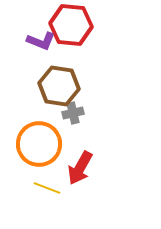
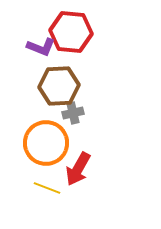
red hexagon: moved 7 px down
purple L-shape: moved 6 px down
brown hexagon: rotated 12 degrees counterclockwise
orange circle: moved 7 px right, 1 px up
red arrow: moved 2 px left, 1 px down
